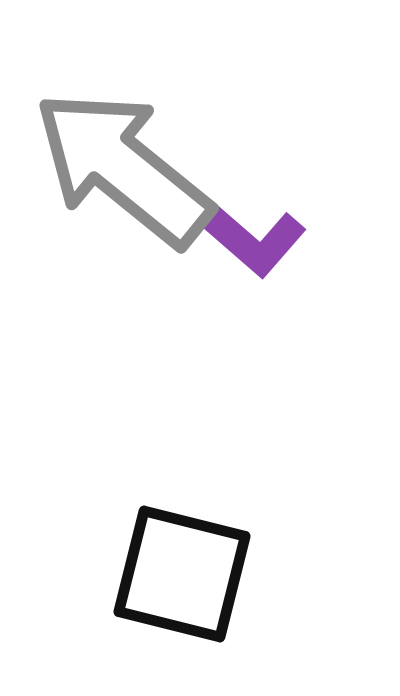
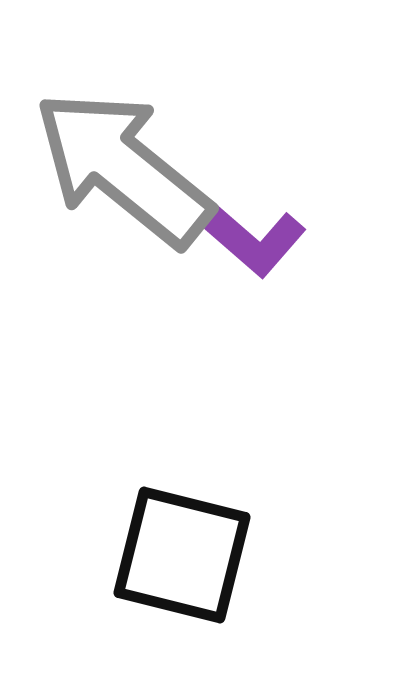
black square: moved 19 px up
